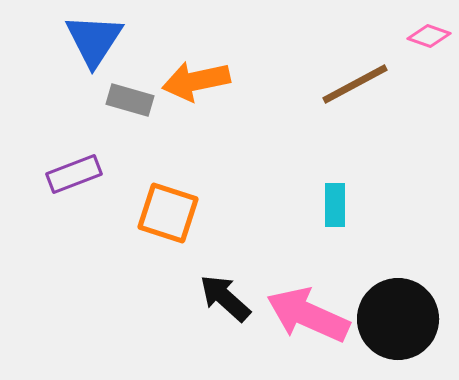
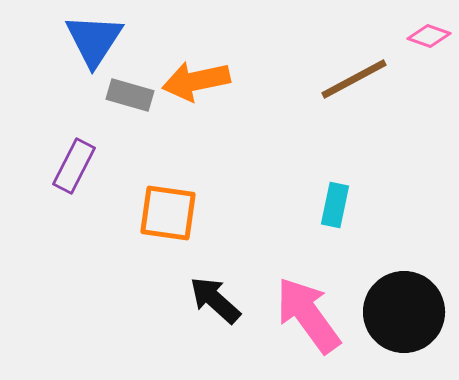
brown line: moved 1 px left, 5 px up
gray rectangle: moved 5 px up
purple rectangle: moved 8 px up; rotated 42 degrees counterclockwise
cyan rectangle: rotated 12 degrees clockwise
orange square: rotated 10 degrees counterclockwise
black arrow: moved 10 px left, 2 px down
pink arrow: rotated 30 degrees clockwise
black circle: moved 6 px right, 7 px up
